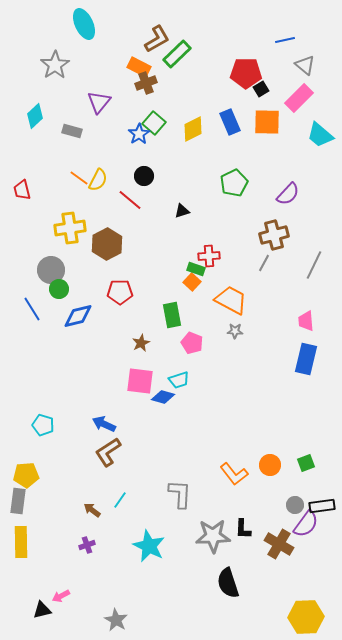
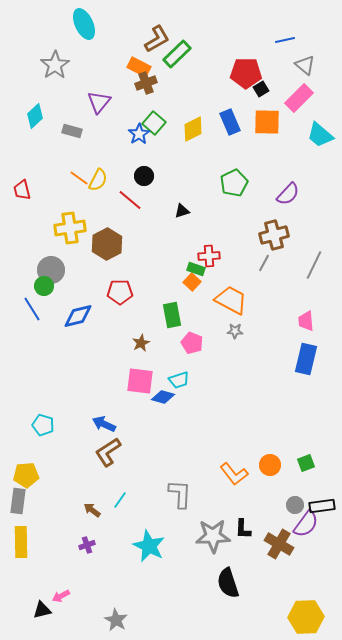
green circle at (59, 289): moved 15 px left, 3 px up
